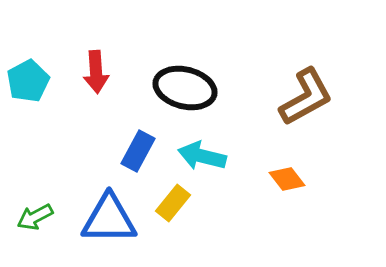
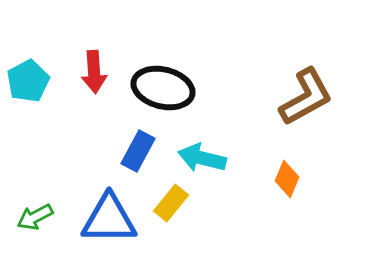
red arrow: moved 2 px left
black ellipse: moved 22 px left
cyan arrow: moved 2 px down
orange diamond: rotated 60 degrees clockwise
yellow rectangle: moved 2 px left
